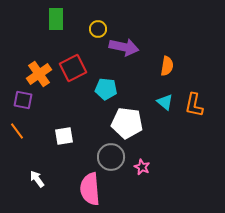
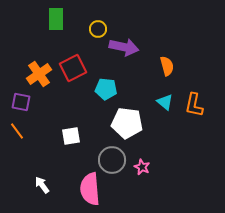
orange semicircle: rotated 24 degrees counterclockwise
purple square: moved 2 px left, 2 px down
white square: moved 7 px right
gray circle: moved 1 px right, 3 px down
white arrow: moved 5 px right, 6 px down
